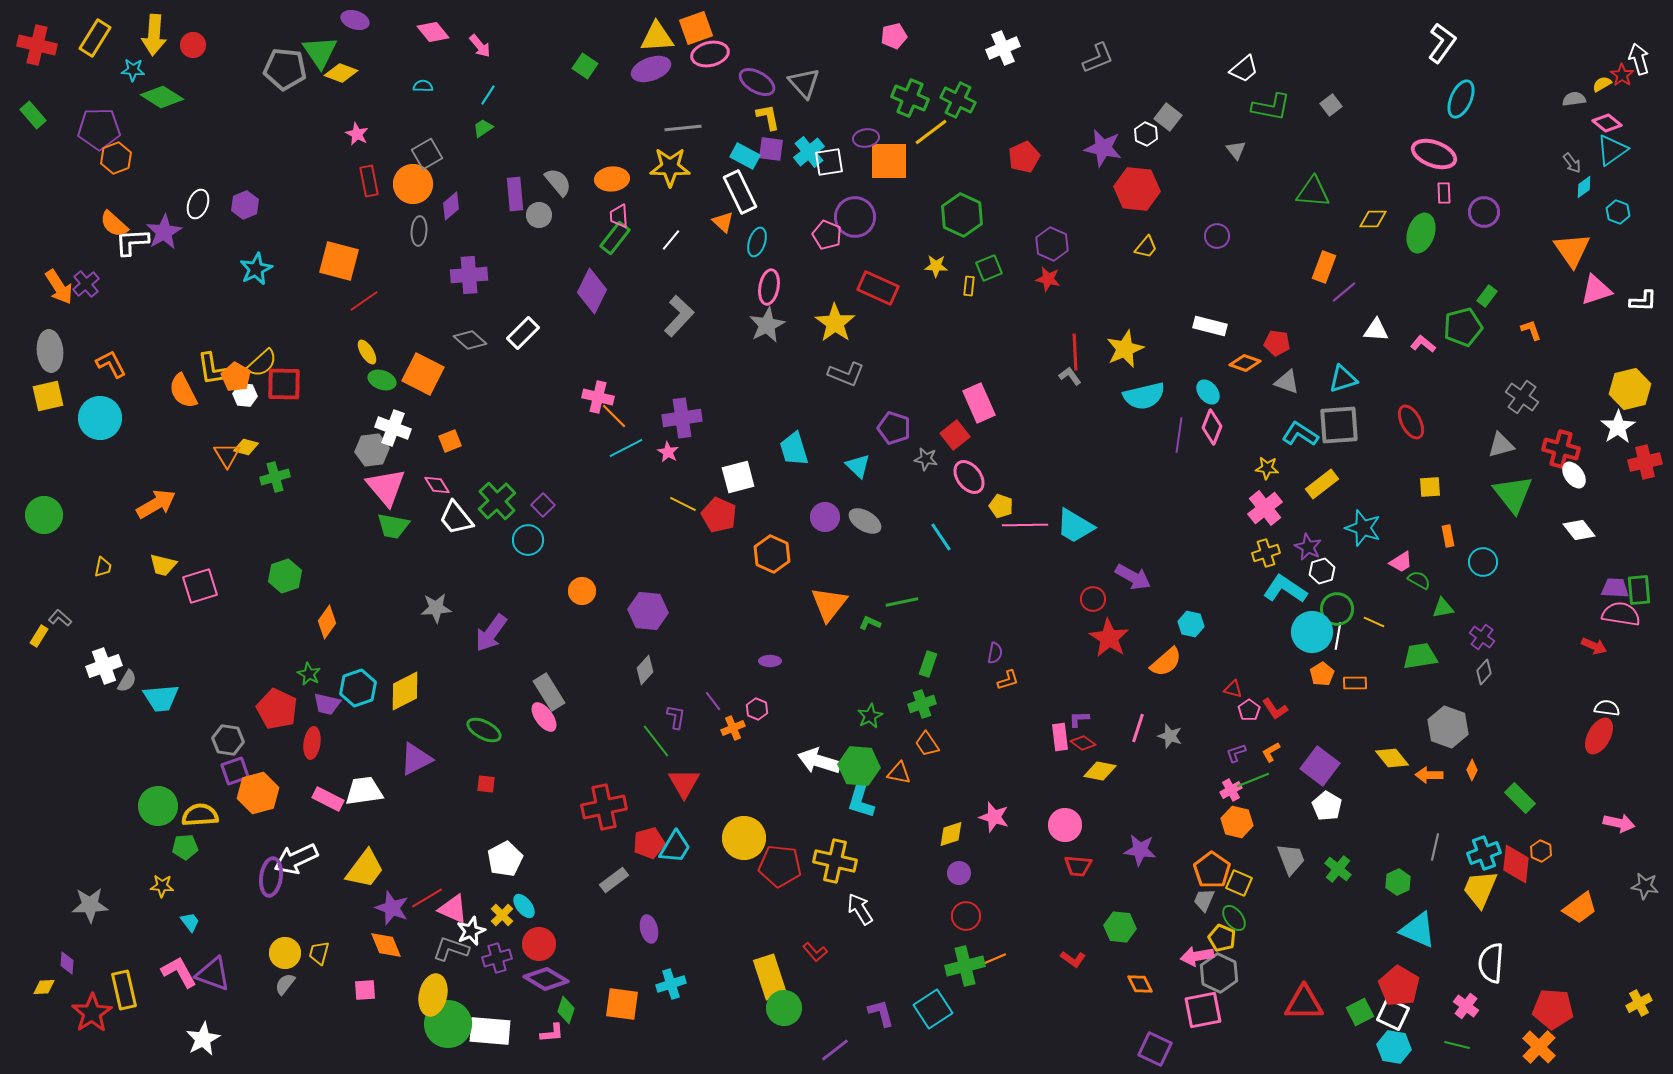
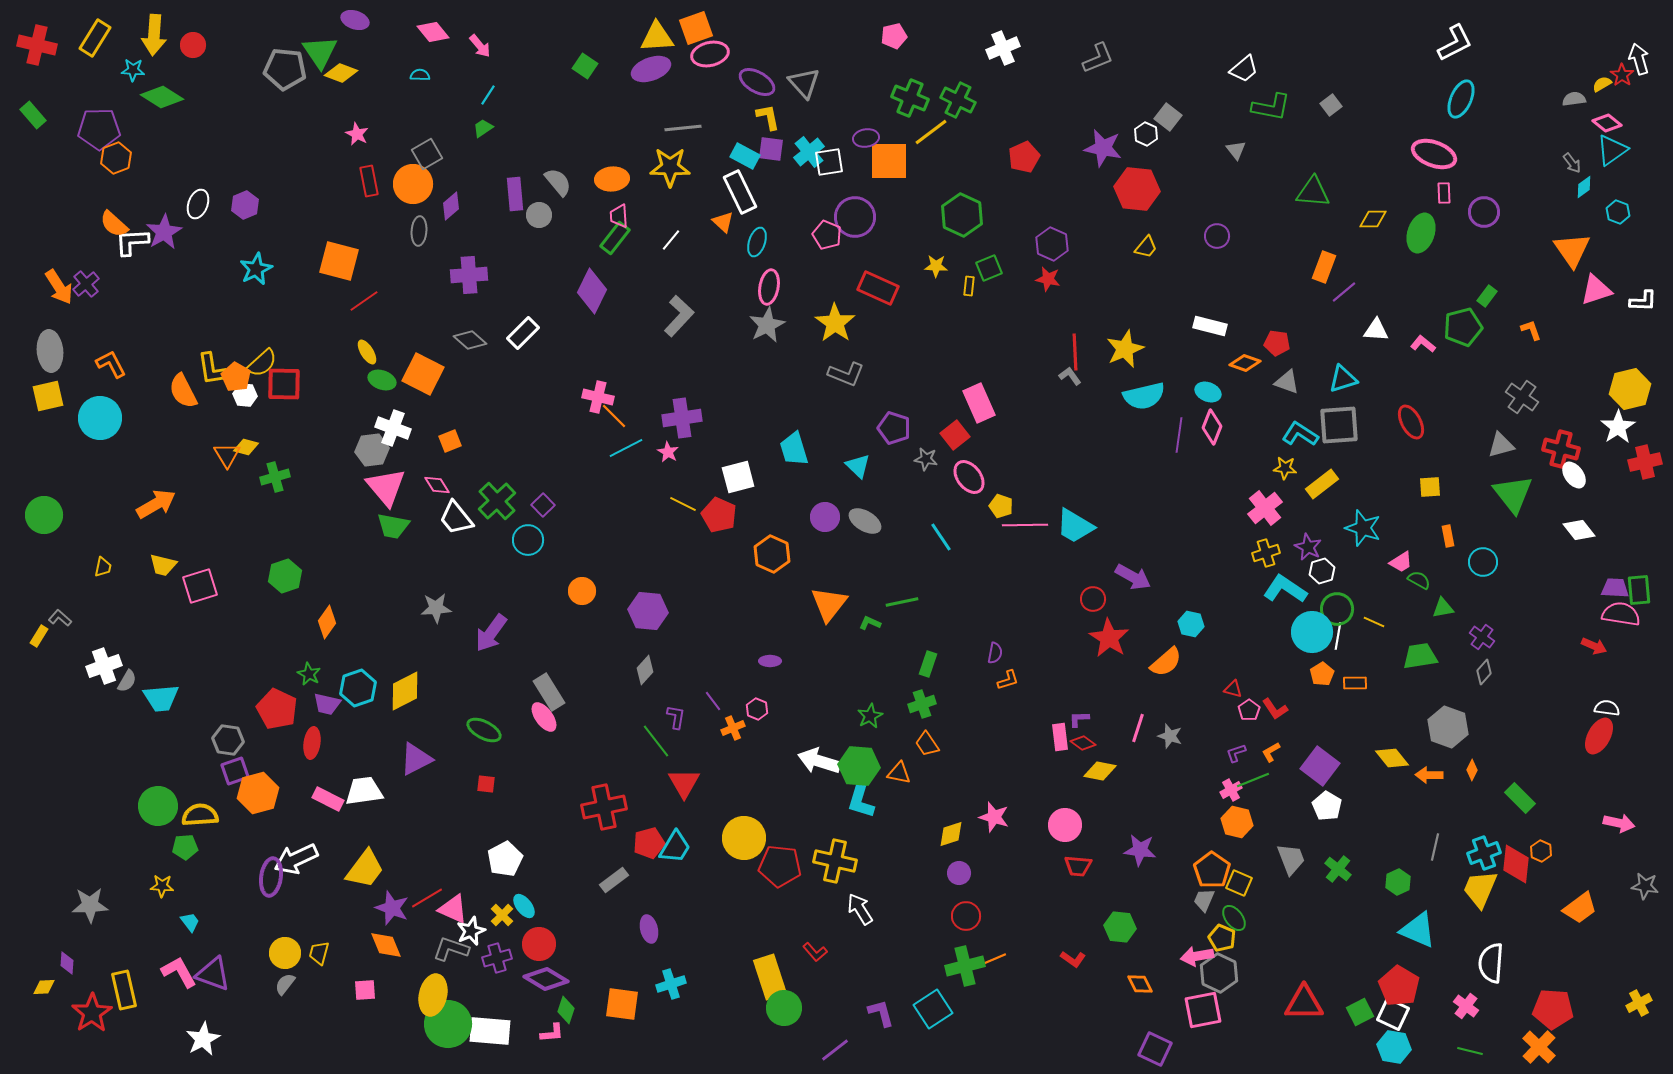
white L-shape at (1442, 43): moved 13 px right; rotated 27 degrees clockwise
cyan semicircle at (423, 86): moved 3 px left, 11 px up
cyan ellipse at (1208, 392): rotated 30 degrees counterclockwise
yellow star at (1267, 468): moved 18 px right
green line at (1457, 1045): moved 13 px right, 6 px down
